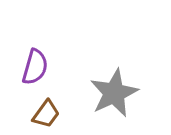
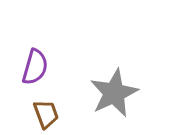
brown trapezoid: rotated 56 degrees counterclockwise
